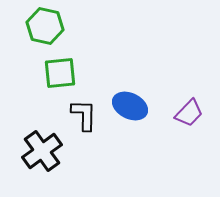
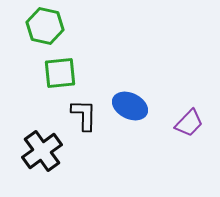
purple trapezoid: moved 10 px down
